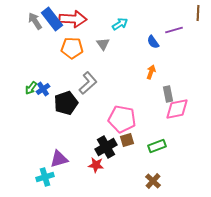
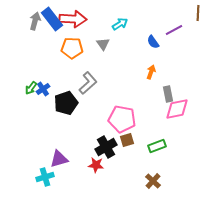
gray arrow: rotated 48 degrees clockwise
purple line: rotated 12 degrees counterclockwise
